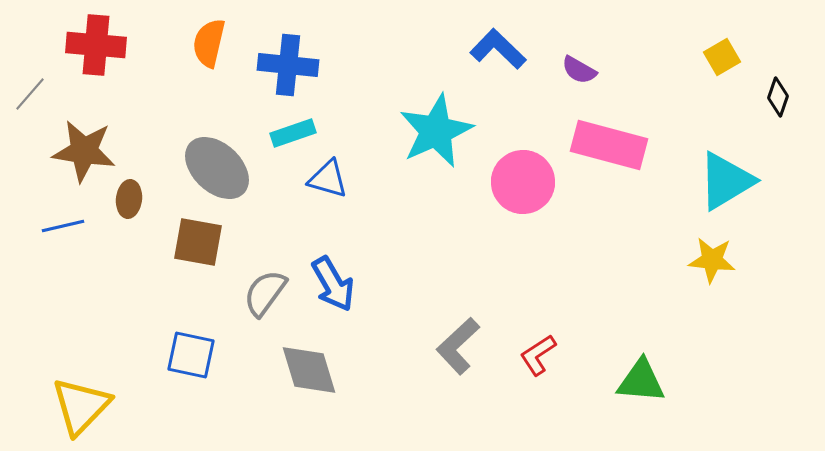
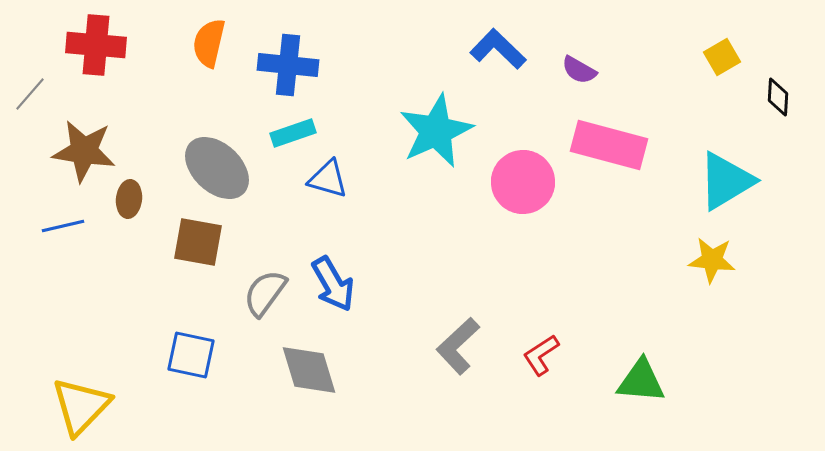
black diamond: rotated 15 degrees counterclockwise
red L-shape: moved 3 px right
